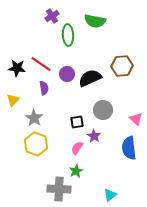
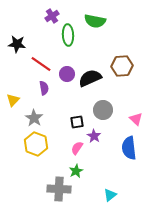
black star: moved 24 px up
